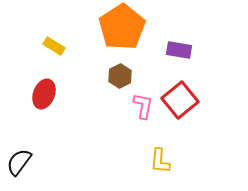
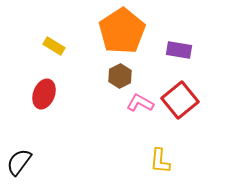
orange pentagon: moved 4 px down
pink L-shape: moved 3 px left, 3 px up; rotated 72 degrees counterclockwise
